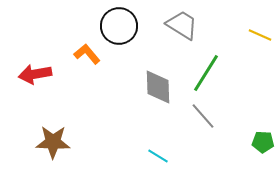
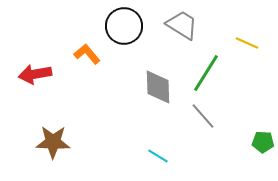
black circle: moved 5 px right
yellow line: moved 13 px left, 8 px down
